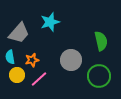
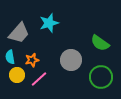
cyan star: moved 1 px left, 1 px down
green semicircle: moved 1 px left, 2 px down; rotated 138 degrees clockwise
green circle: moved 2 px right, 1 px down
